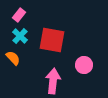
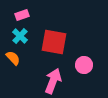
pink rectangle: moved 3 px right; rotated 32 degrees clockwise
red square: moved 2 px right, 2 px down
pink arrow: rotated 15 degrees clockwise
